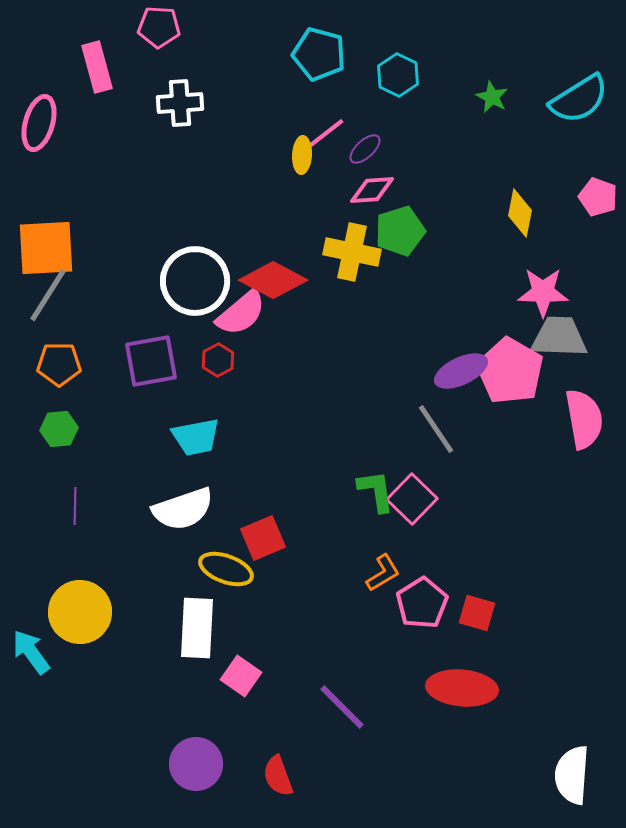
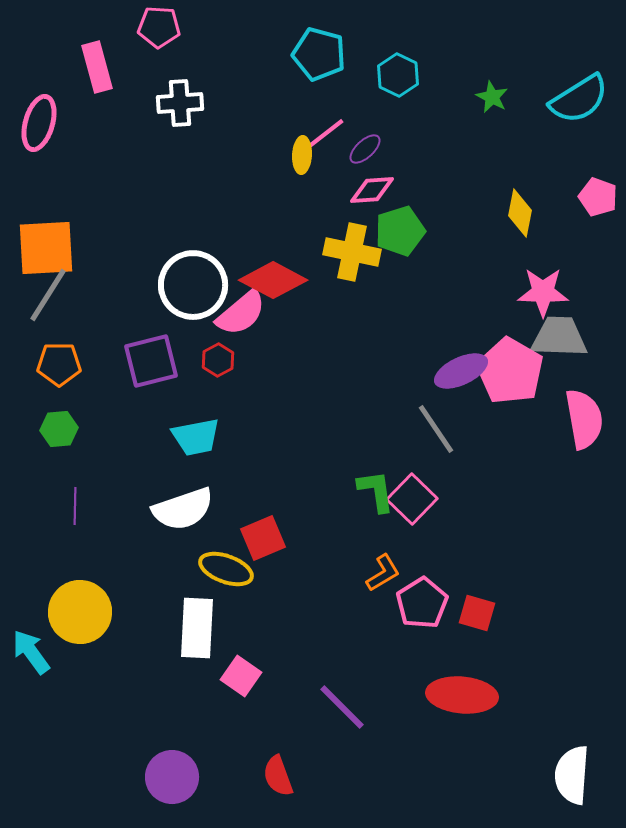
white circle at (195, 281): moved 2 px left, 4 px down
purple square at (151, 361): rotated 4 degrees counterclockwise
red ellipse at (462, 688): moved 7 px down
purple circle at (196, 764): moved 24 px left, 13 px down
